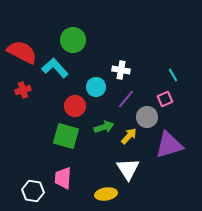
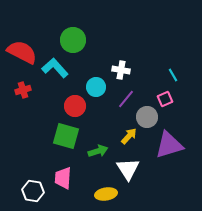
green arrow: moved 6 px left, 24 px down
